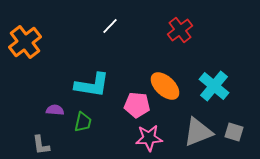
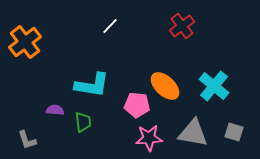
red cross: moved 2 px right, 4 px up
green trapezoid: rotated 20 degrees counterclockwise
gray triangle: moved 5 px left, 1 px down; rotated 32 degrees clockwise
gray L-shape: moved 14 px left, 5 px up; rotated 10 degrees counterclockwise
